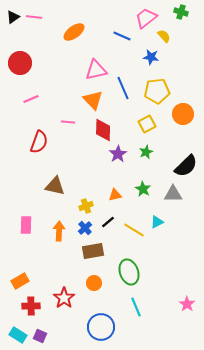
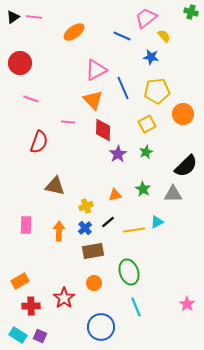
green cross at (181, 12): moved 10 px right
pink triangle at (96, 70): rotated 15 degrees counterclockwise
pink line at (31, 99): rotated 42 degrees clockwise
yellow line at (134, 230): rotated 40 degrees counterclockwise
